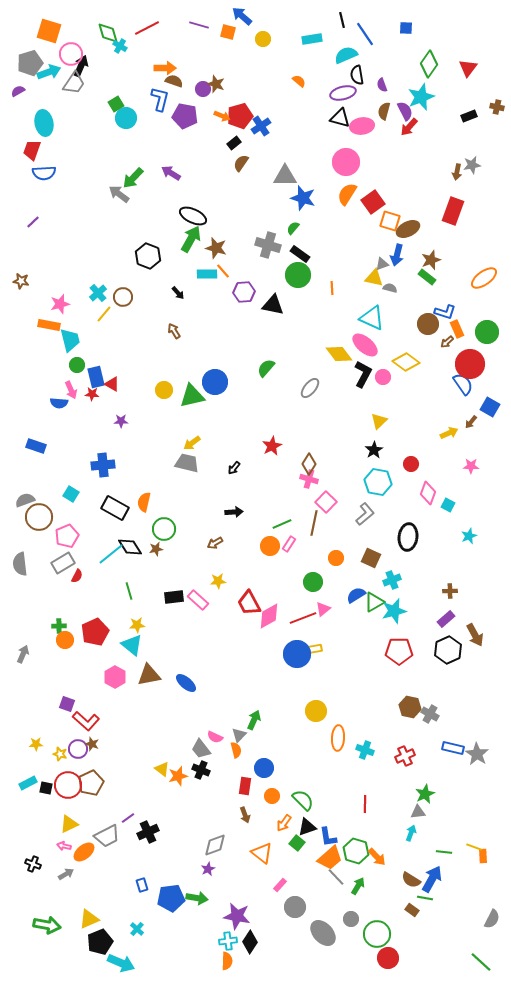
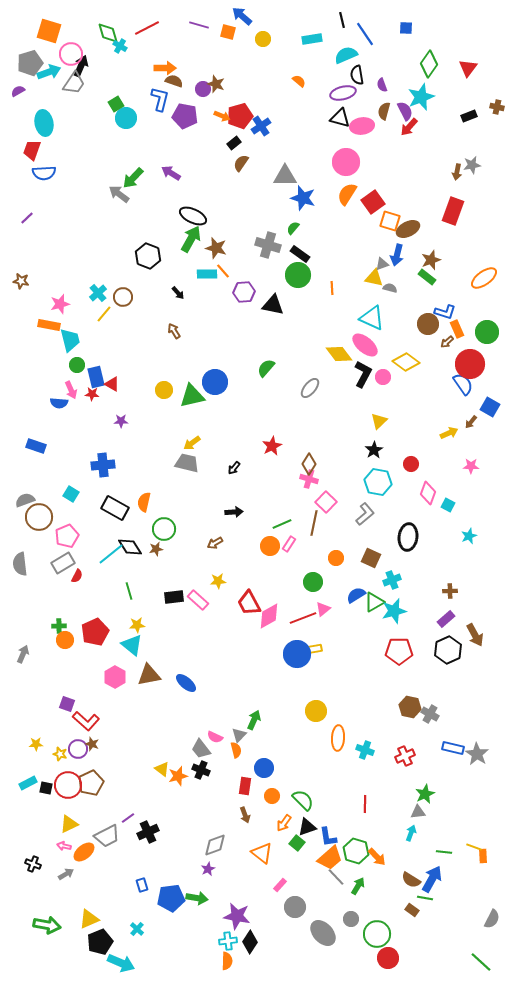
purple line at (33, 222): moved 6 px left, 4 px up
